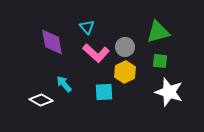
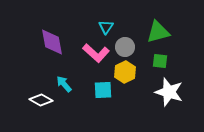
cyan triangle: moved 19 px right; rotated 14 degrees clockwise
cyan square: moved 1 px left, 2 px up
